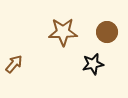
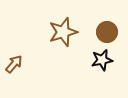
brown star: rotated 16 degrees counterclockwise
black star: moved 9 px right, 4 px up
